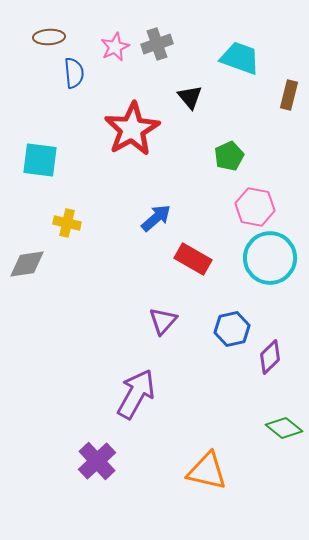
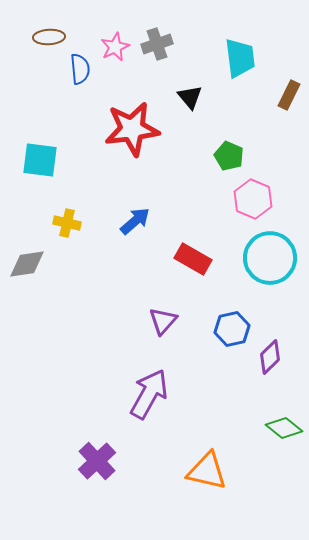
cyan trapezoid: rotated 63 degrees clockwise
blue semicircle: moved 6 px right, 4 px up
brown rectangle: rotated 12 degrees clockwise
red star: rotated 22 degrees clockwise
green pentagon: rotated 24 degrees counterclockwise
pink hexagon: moved 2 px left, 8 px up; rotated 12 degrees clockwise
blue arrow: moved 21 px left, 3 px down
purple arrow: moved 13 px right
